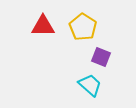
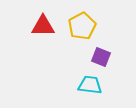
yellow pentagon: moved 1 px left, 1 px up; rotated 12 degrees clockwise
cyan trapezoid: rotated 35 degrees counterclockwise
